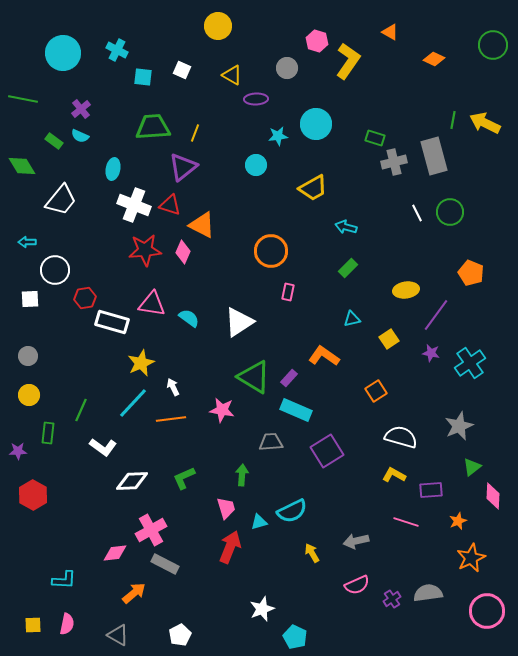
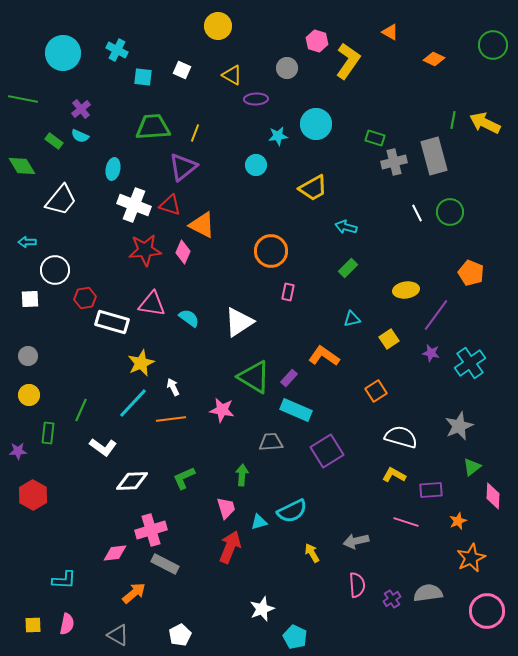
pink cross at (151, 530): rotated 12 degrees clockwise
pink semicircle at (357, 585): rotated 70 degrees counterclockwise
